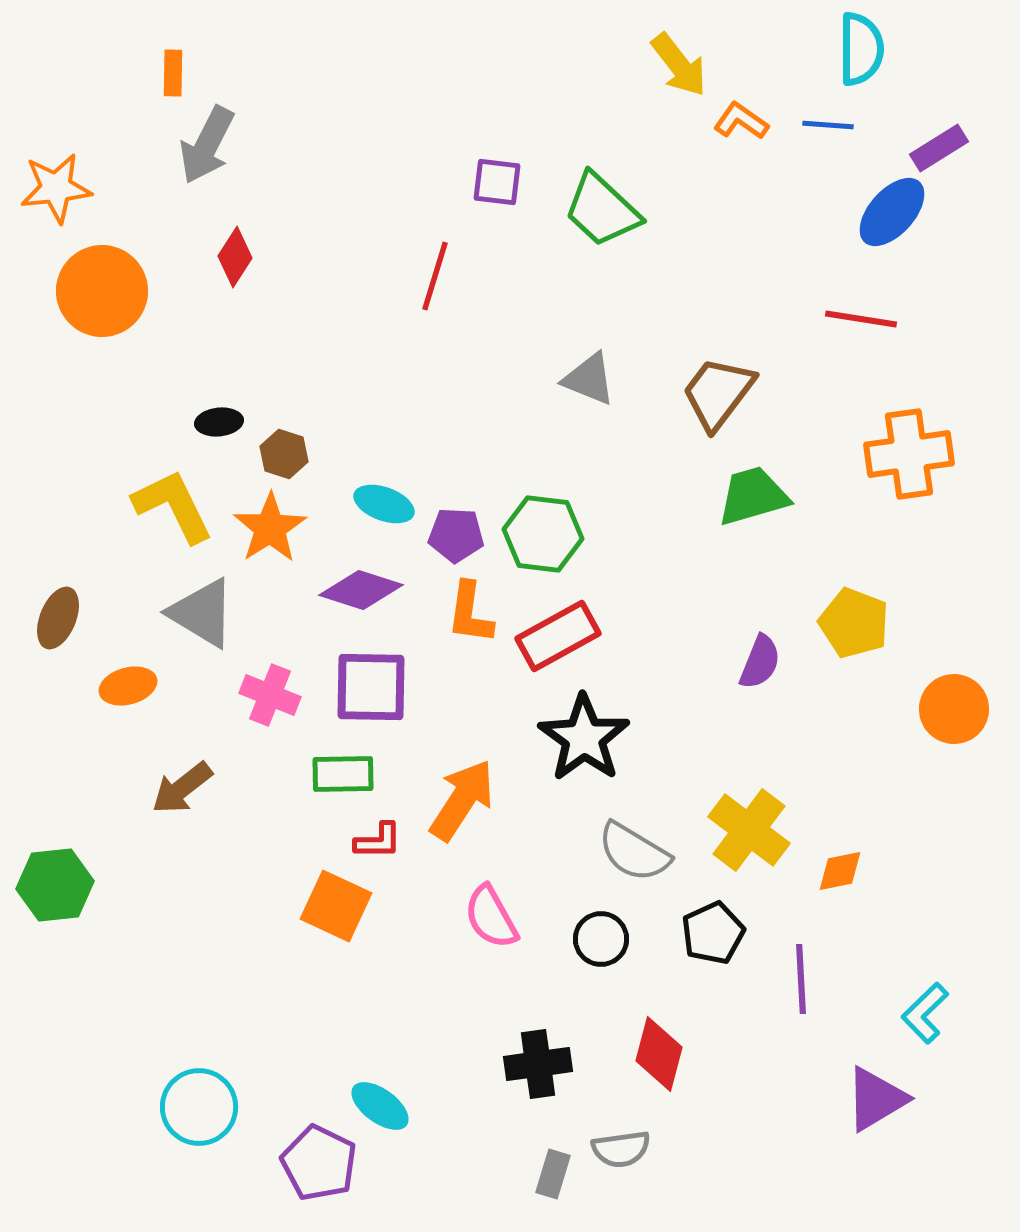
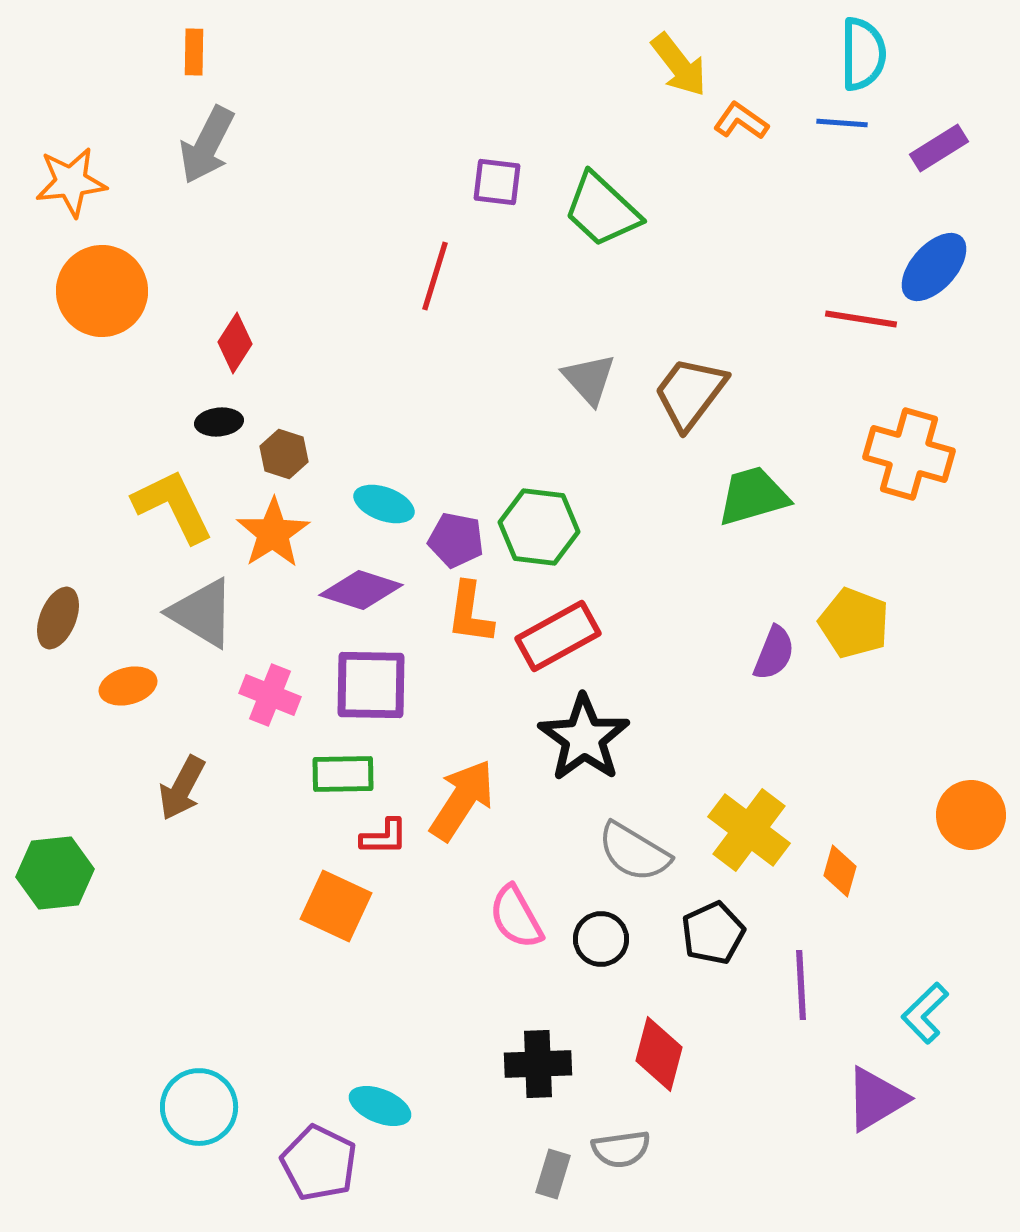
cyan semicircle at (861, 49): moved 2 px right, 5 px down
orange rectangle at (173, 73): moved 21 px right, 21 px up
blue line at (828, 125): moved 14 px right, 2 px up
orange star at (56, 188): moved 15 px right, 6 px up
blue ellipse at (892, 212): moved 42 px right, 55 px down
red diamond at (235, 257): moved 86 px down
gray triangle at (589, 379): rotated 26 degrees clockwise
brown trapezoid at (718, 393): moved 28 px left
orange cross at (909, 454): rotated 24 degrees clockwise
orange star at (270, 528): moved 3 px right, 5 px down
green hexagon at (543, 534): moved 4 px left, 7 px up
purple pentagon at (456, 535): moved 5 px down; rotated 8 degrees clockwise
purple semicircle at (760, 662): moved 14 px right, 9 px up
purple square at (371, 687): moved 2 px up
orange circle at (954, 709): moved 17 px right, 106 px down
brown arrow at (182, 788): rotated 24 degrees counterclockwise
red L-shape at (378, 841): moved 6 px right, 4 px up
orange diamond at (840, 871): rotated 63 degrees counterclockwise
green hexagon at (55, 885): moved 12 px up
pink semicircle at (491, 917): moved 25 px right
purple line at (801, 979): moved 6 px down
black cross at (538, 1064): rotated 6 degrees clockwise
cyan ellipse at (380, 1106): rotated 14 degrees counterclockwise
